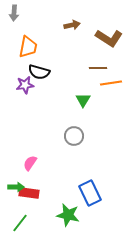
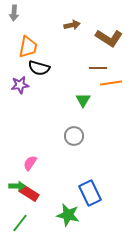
black semicircle: moved 4 px up
purple star: moved 5 px left
green arrow: moved 1 px right, 1 px up
red rectangle: rotated 24 degrees clockwise
